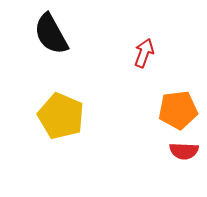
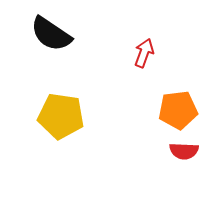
black semicircle: rotated 27 degrees counterclockwise
yellow pentagon: rotated 15 degrees counterclockwise
